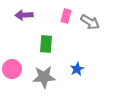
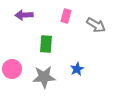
gray arrow: moved 6 px right, 3 px down
